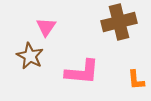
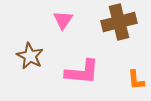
pink triangle: moved 17 px right, 7 px up
